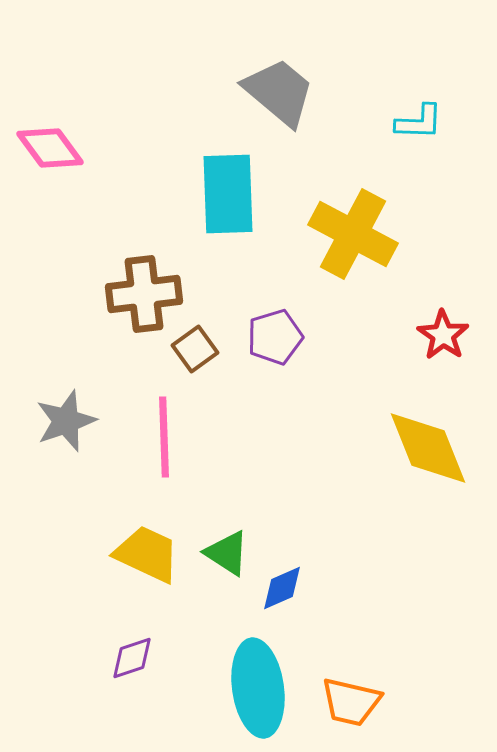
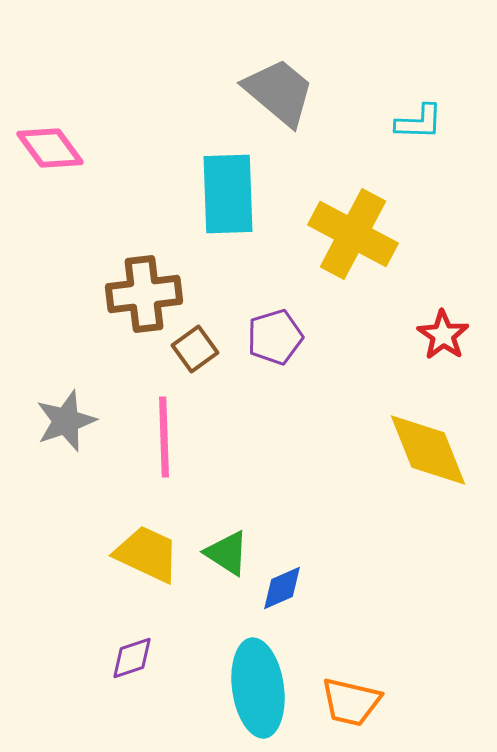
yellow diamond: moved 2 px down
